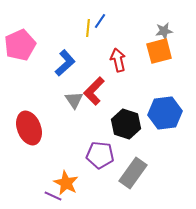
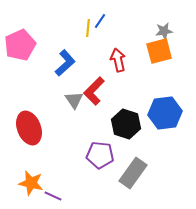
orange star: moved 35 px left; rotated 15 degrees counterclockwise
